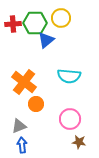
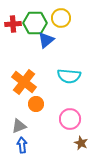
brown star: moved 2 px right, 1 px down; rotated 16 degrees clockwise
